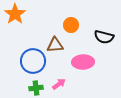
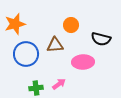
orange star: moved 10 px down; rotated 20 degrees clockwise
black semicircle: moved 3 px left, 2 px down
blue circle: moved 7 px left, 7 px up
